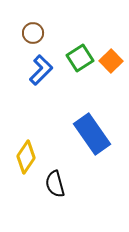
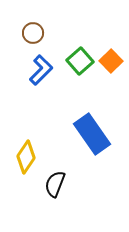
green square: moved 3 px down; rotated 8 degrees counterclockwise
black semicircle: rotated 36 degrees clockwise
